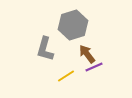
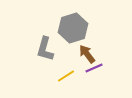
gray hexagon: moved 3 px down
purple line: moved 1 px down
